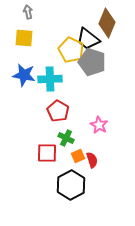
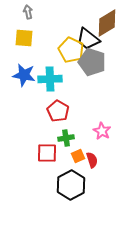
brown diamond: rotated 36 degrees clockwise
pink star: moved 3 px right, 6 px down
green cross: rotated 35 degrees counterclockwise
